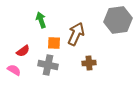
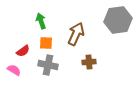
green arrow: moved 1 px down
orange square: moved 8 px left
brown cross: moved 1 px up
